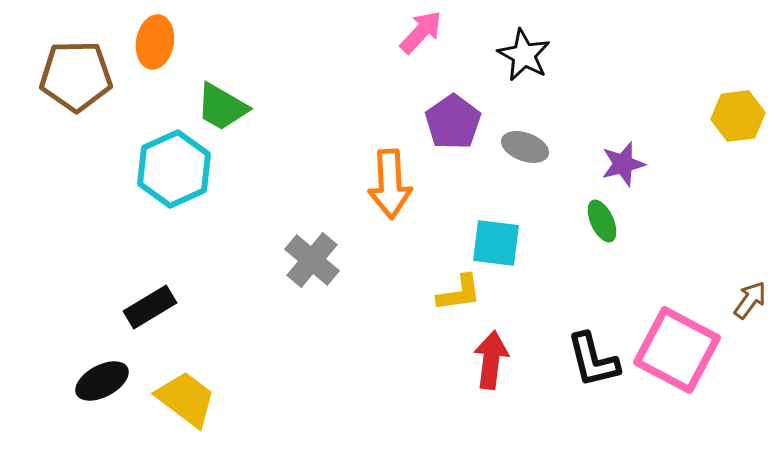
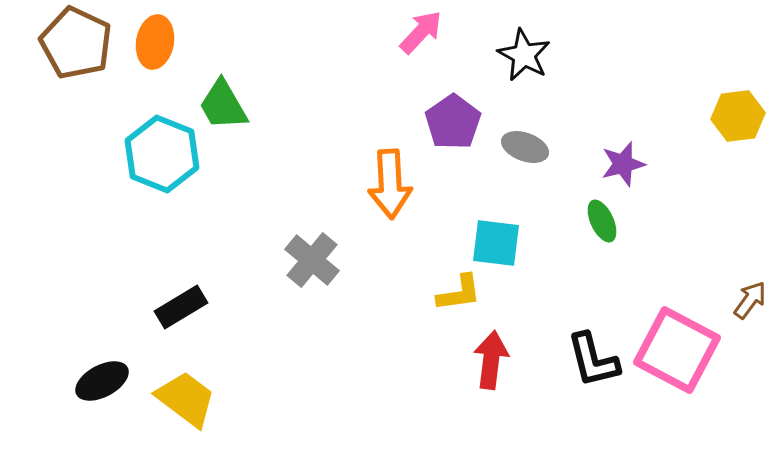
brown pentagon: moved 33 px up; rotated 26 degrees clockwise
green trapezoid: moved 1 px right, 2 px up; rotated 30 degrees clockwise
cyan hexagon: moved 12 px left, 15 px up; rotated 14 degrees counterclockwise
black rectangle: moved 31 px right
